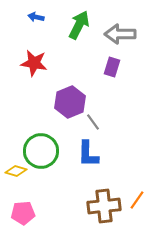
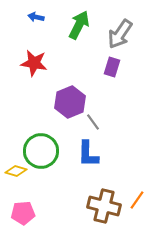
gray arrow: rotated 56 degrees counterclockwise
brown cross: rotated 20 degrees clockwise
